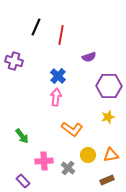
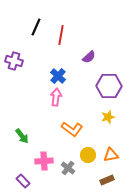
purple semicircle: rotated 24 degrees counterclockwise
